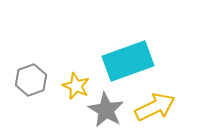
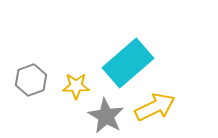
cyan rectangle: moved 2 px down; rotated 21 degrees counterclockwise
yellow star: rotated 24 degrees counterclockwise
gray star: moved 6 px down
